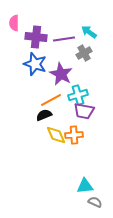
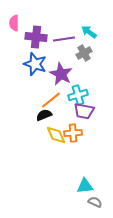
orange line: rotated 10 degrees counterclockwise
orange cross: moved 1 px left, 2 px up
